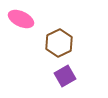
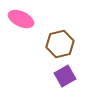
brown hexagon: moved 1 px right, 1 px down; rotated 12 degrees clockwise
